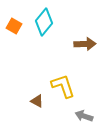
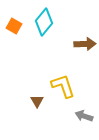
brown triangle: rotated 32 degrees clockwise
